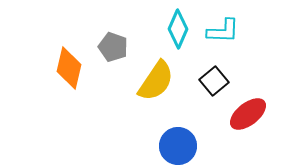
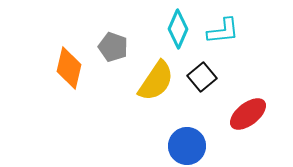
cyan L-shape: rotated 8 degrees counterclockwise
black square: moved 12 px left, 4 px up
blue circle: moved 9 px right
